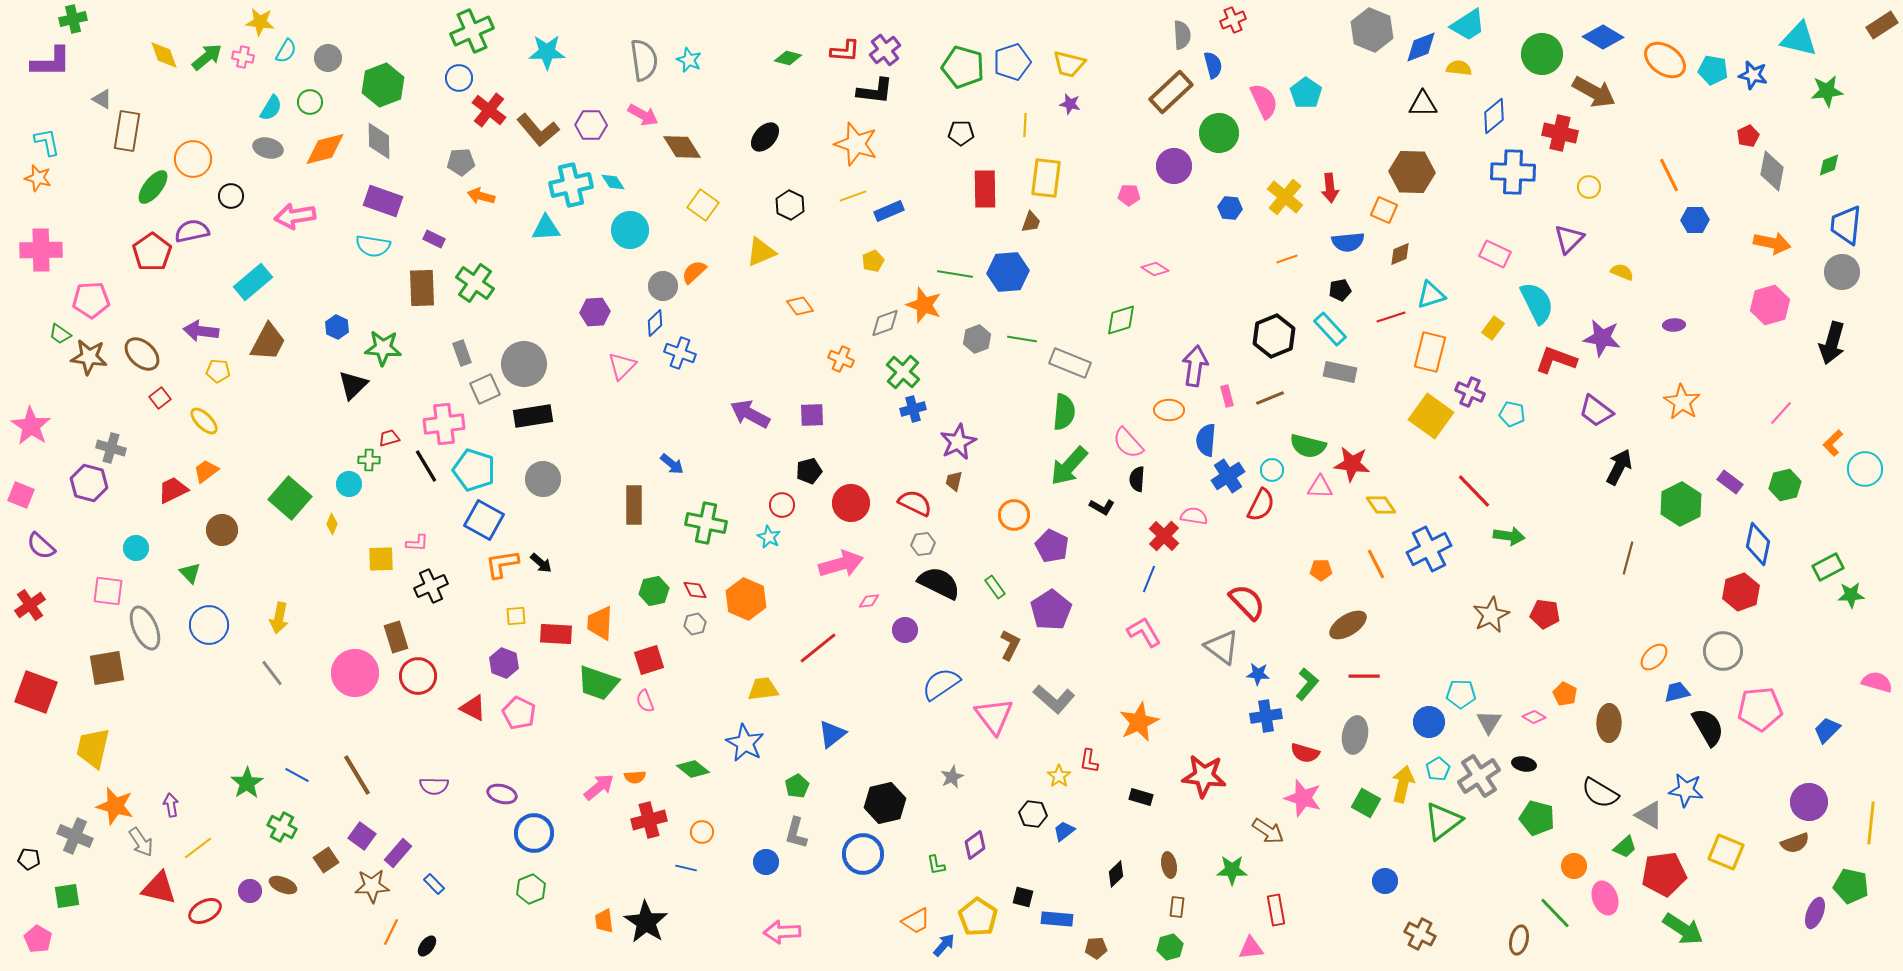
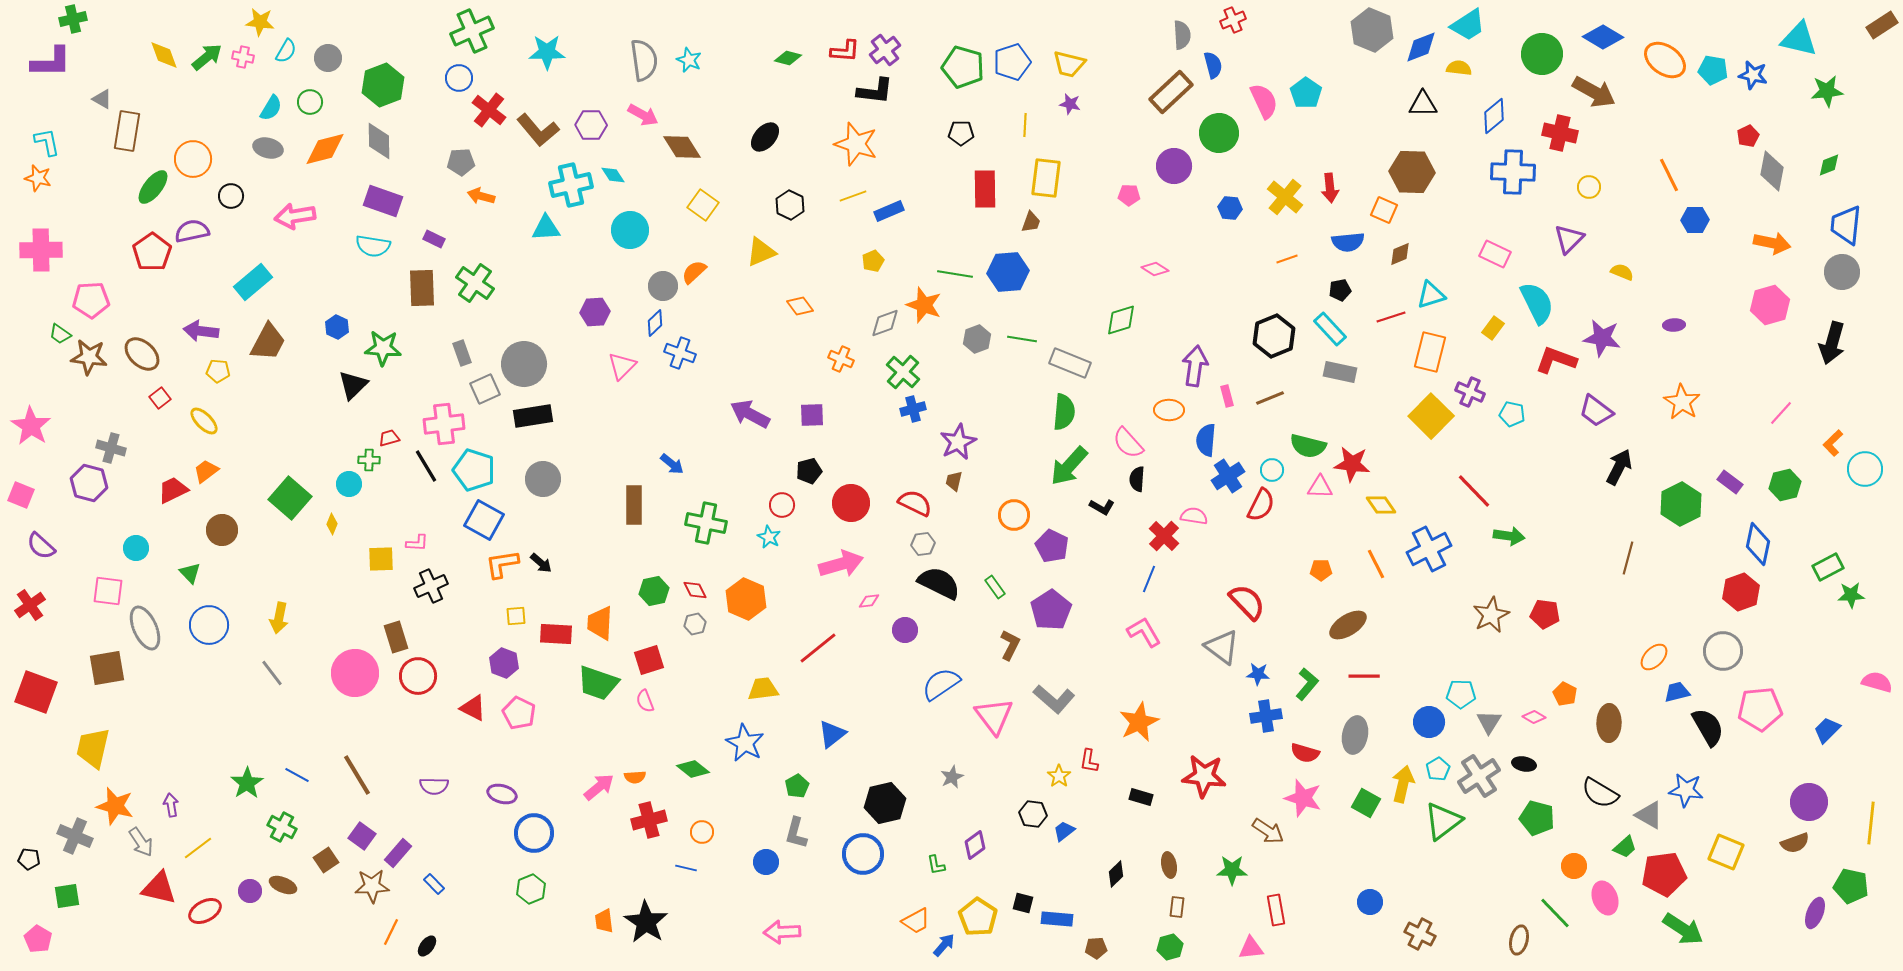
cyan diamond at (613, 182): moved 7 px up
yellow square at (1431, 416): rotated 9 degrees clockwise
blue circle at (1385, 881): moved 15 px left, 21 px down
black square at (1023, 897): moved 6 px down
